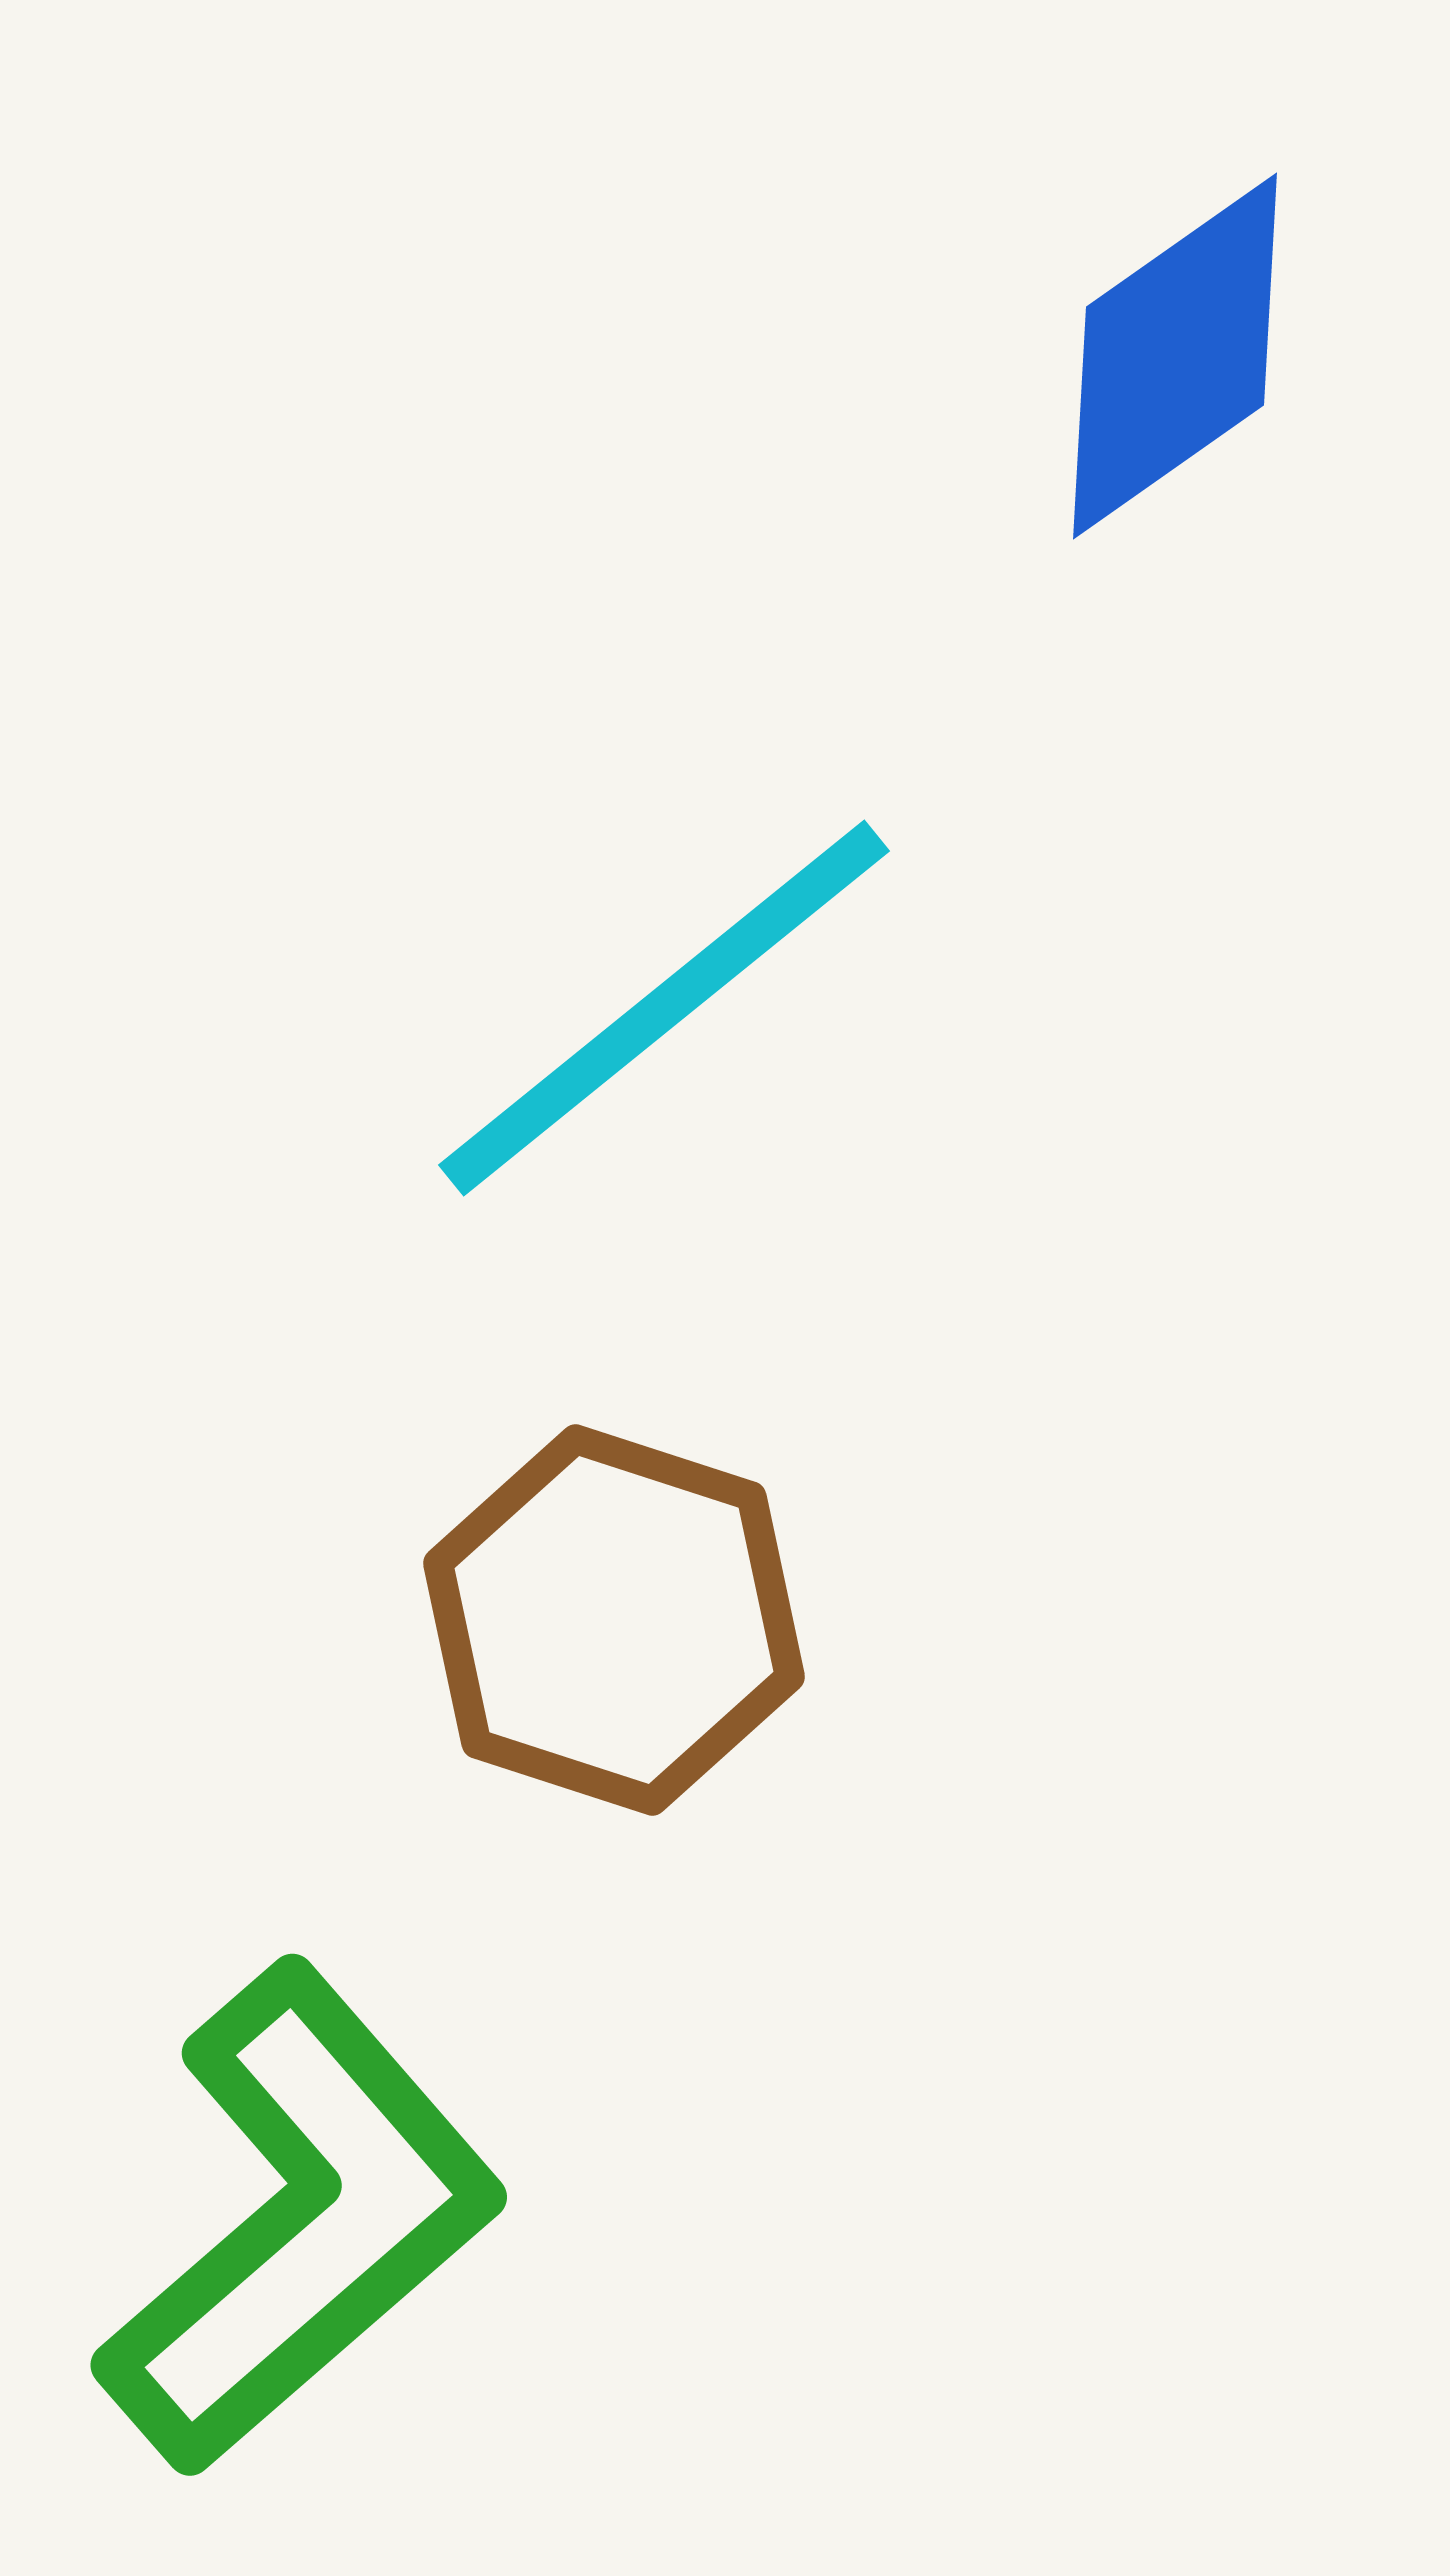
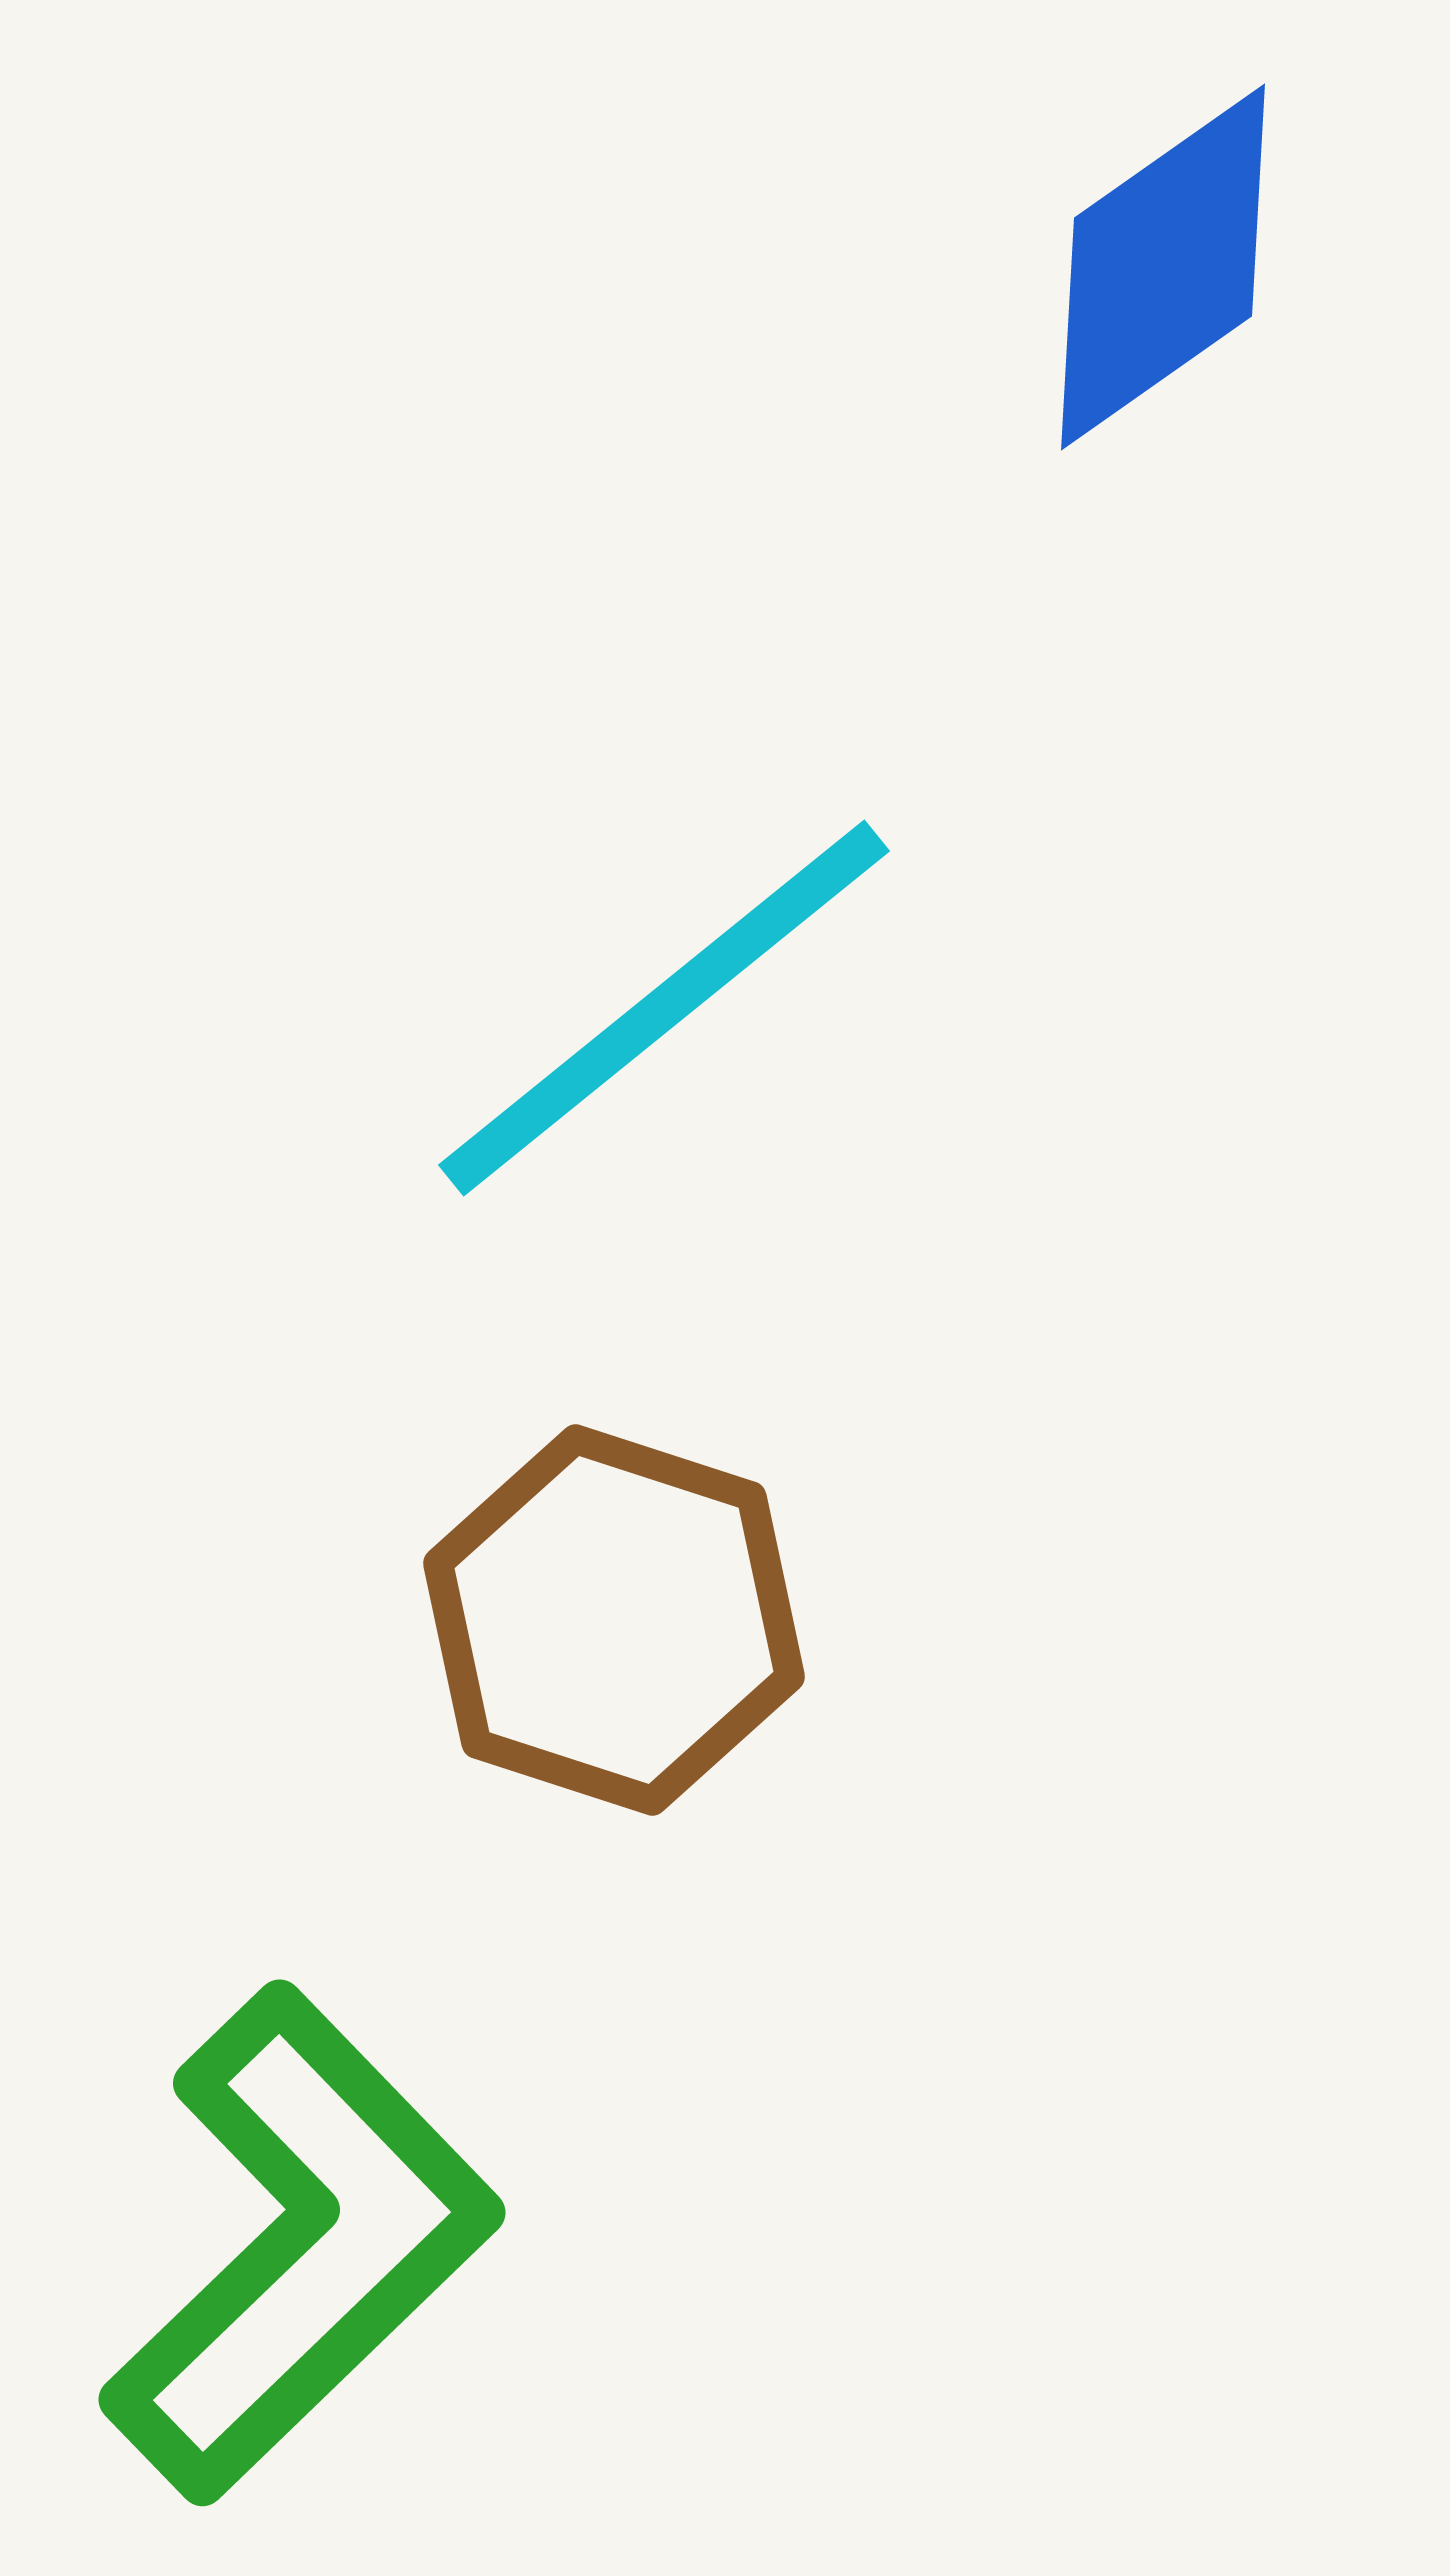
blue diamond: moved 12 px left, 89 px up
green L-shape: moved 25 px down; rotated 3 degrees counterclockwise
